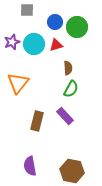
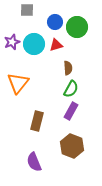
purple rectangle: moved 6 px right, 5 px up; rotated 72 degrees clockwise
purple semicircle: moved 4 px right, 4 px up; rotated 12 degrees counterclockwise
brown hexagon: moved 25 px up; rotated 10 degrees clockwise
